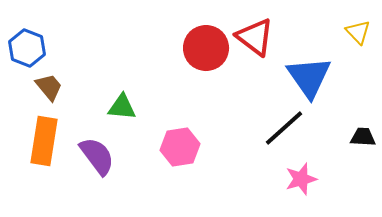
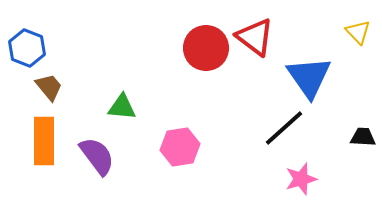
orange rectangle: rotated 9 degrees counterclockwise
